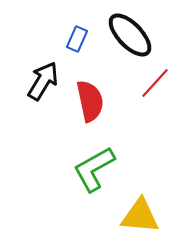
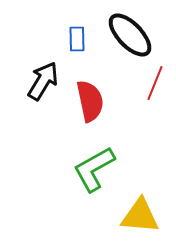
blue rectangle: rotated 25 degrees counterclockwise
red line: rotated 20 degrees counterclockwise
